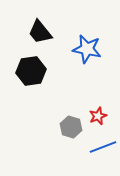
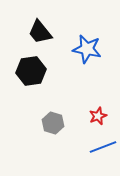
gray hexagon: moved 18 px left, 4 px up
